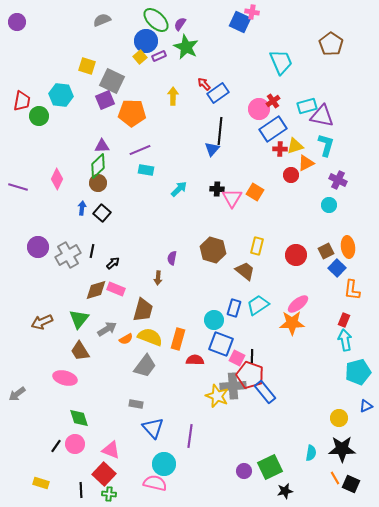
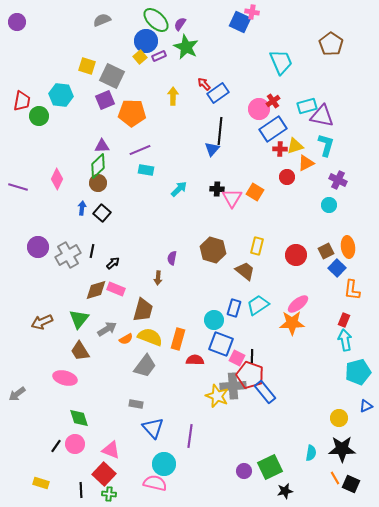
gray square at (112, 81): moved 5 px up
red circle at (291, 175): moved 4 px left, 2 px down
